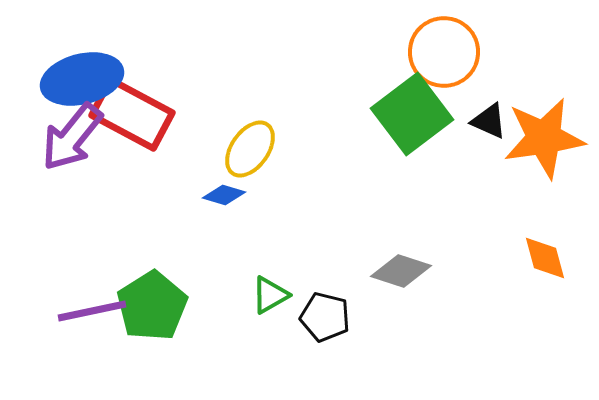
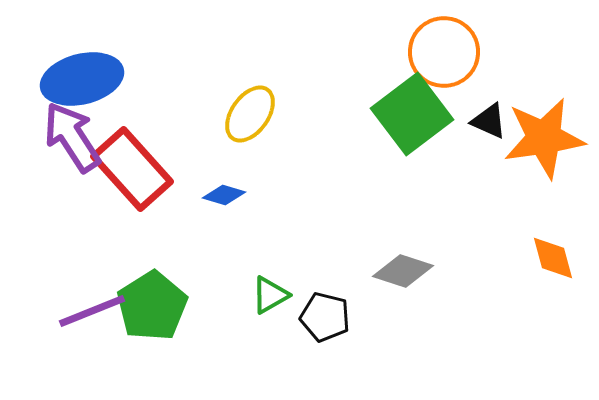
red rectangle: moved 55 px down; rotated 20 degrees clockwise
purple arrow: rotated 108 degrees clockwise
yellow ellipse: moved 35 px up
orange diamond: moved 8 px right
gray diamond: moved 2 px right
purple line: rotated 10 degrees counterclockwise
